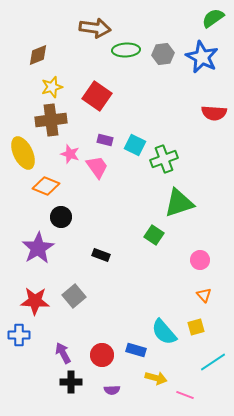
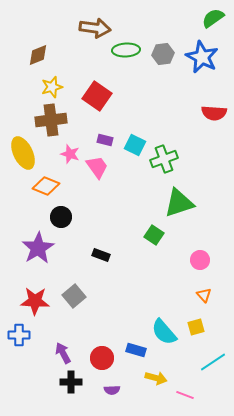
red circle: moved 3 px down
